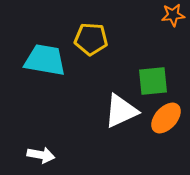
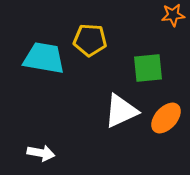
yellow pentagon: moved 1 px left, 1 px down
cyan trapezoid: moved 1 px left, 2 px up
green square: moved 5 px left, 13 px up
white arrow: moved 2 px up
